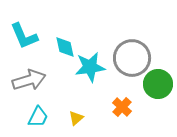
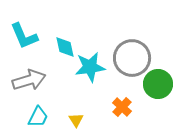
yellow triangle: moved 2 px down; rotated 21 degrees counterclockwise
